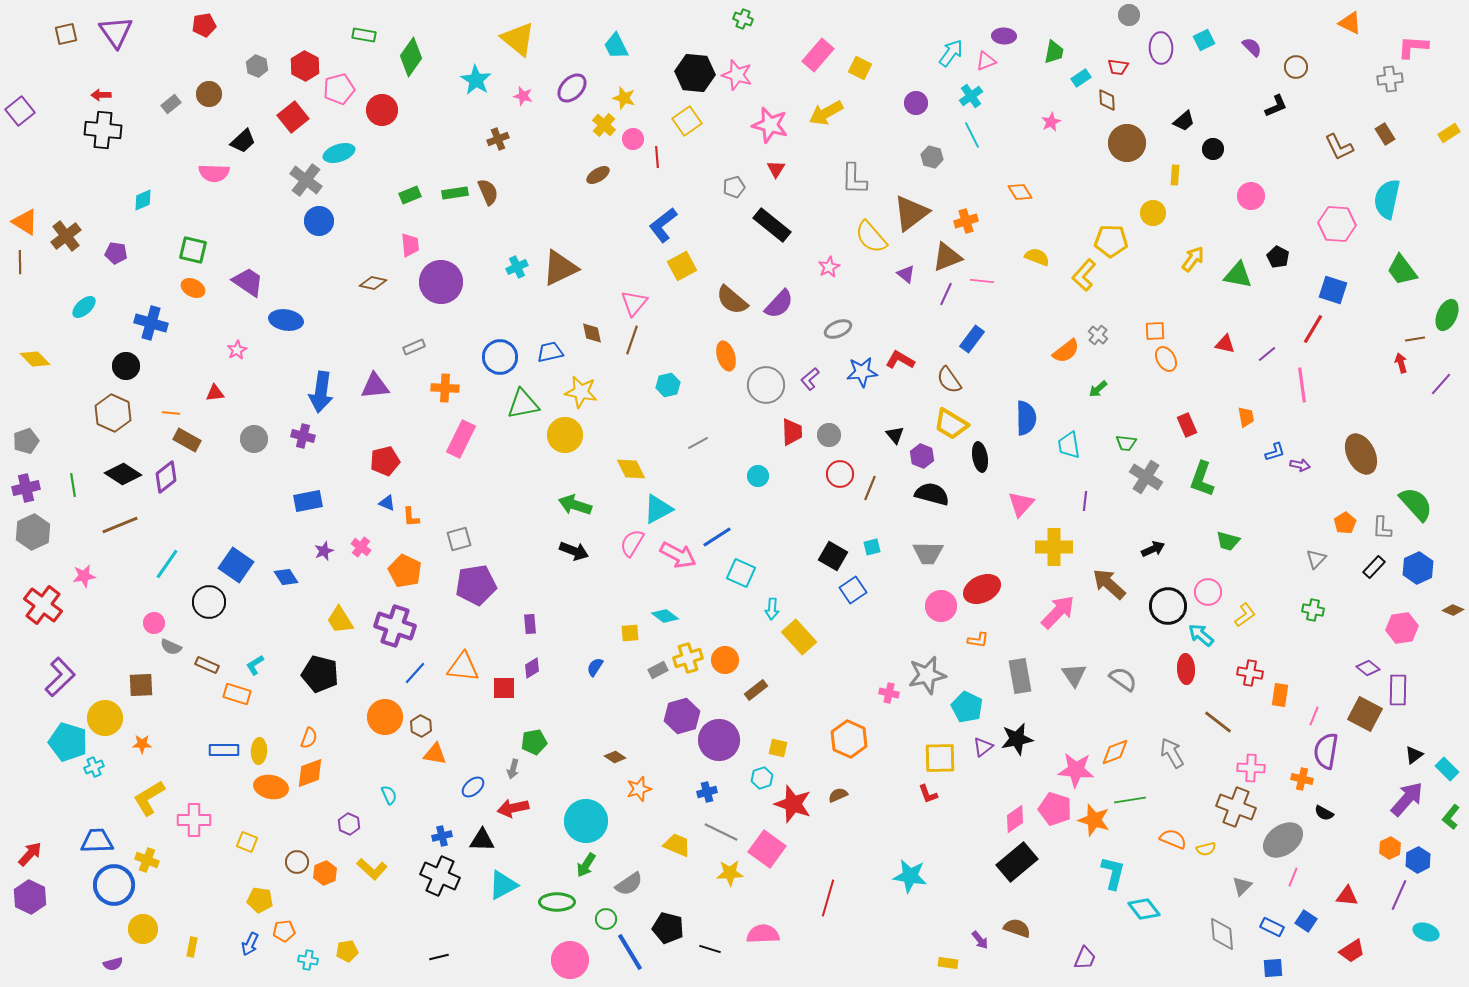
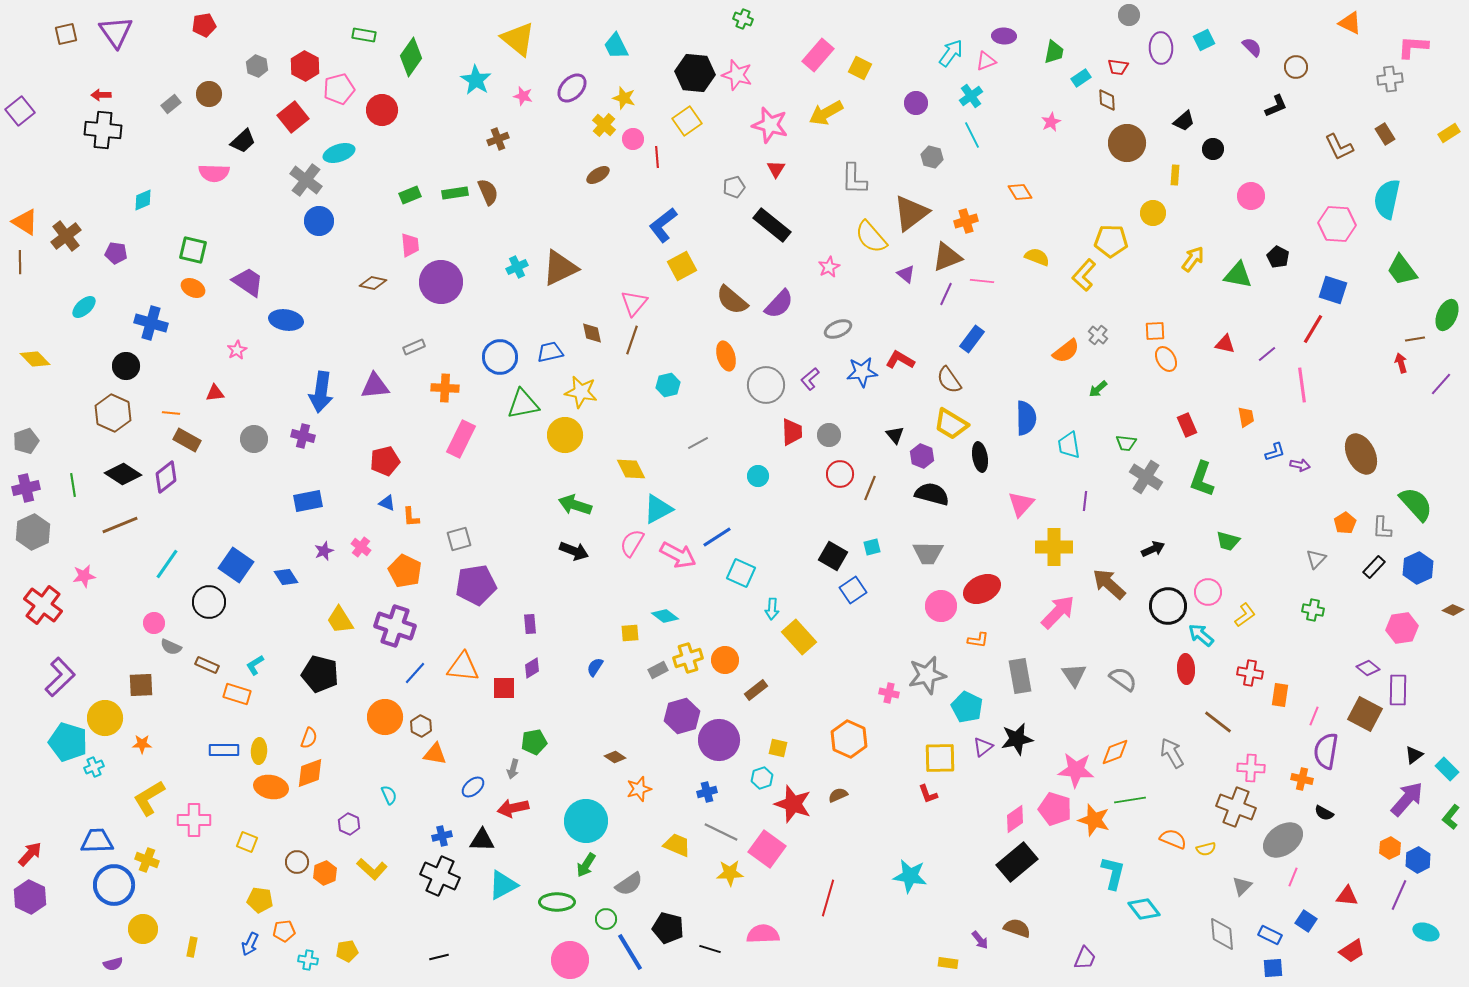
blue rectangle at (1272, 927): moved 2 px left, 8 px down
